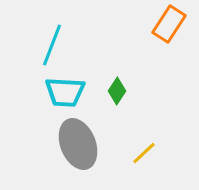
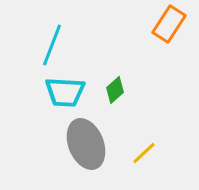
green diamond: moved 2 px left, 1 px up; rotated 16 degrees clockwise
gray ellipse: moved 8 px right
